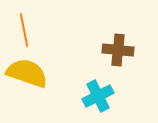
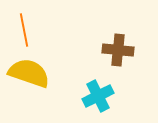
yellow semicircle: moved 2 px right
